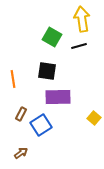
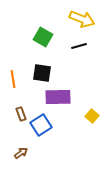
yellow arrow: rotated 120 degrees clockwise
green square: moved 9 px left
black square: moved 5 px left, 2 px down
brown rectangle: rotated 48 degrees counterclockwise
yellow square: moved 2 px left, 2 px up
